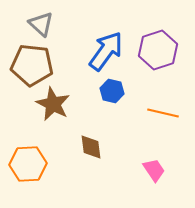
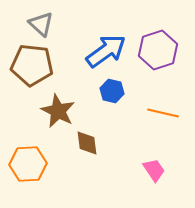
blue arrow: rotated 18 degrees clockwise
brown star: moved 5 px right, 7 px down
brown diamond: moved 4 px left, 4 px up
